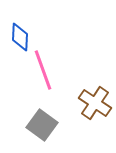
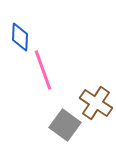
brown cross: moved 1 px right
gray square: moved 23 px right
